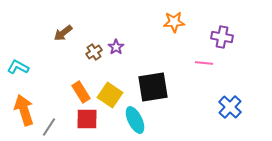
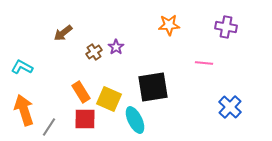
orange star: moved 5 px left, 3 px down
purple cross: moved 4 px right, 10 px up
cyan L-shape: moved 4 px right
yellow square: moved 1 px left, 4 px down; rotated 10 degrees counterclockwise
red square: moved 2 px left
